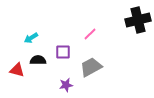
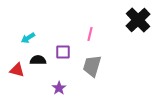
black cross: rotated 30 degrees counterclockwise
pink line: rotated 32 degrees counterclockwise
cyan arrow: moved 3 px left
gray trapezoid: moved 1 px right, 1 px up; rotated 45 degrees counterclockwise
purple star: moved 7 px left, 3 px down; rotated 24 degrees counterclockwise
